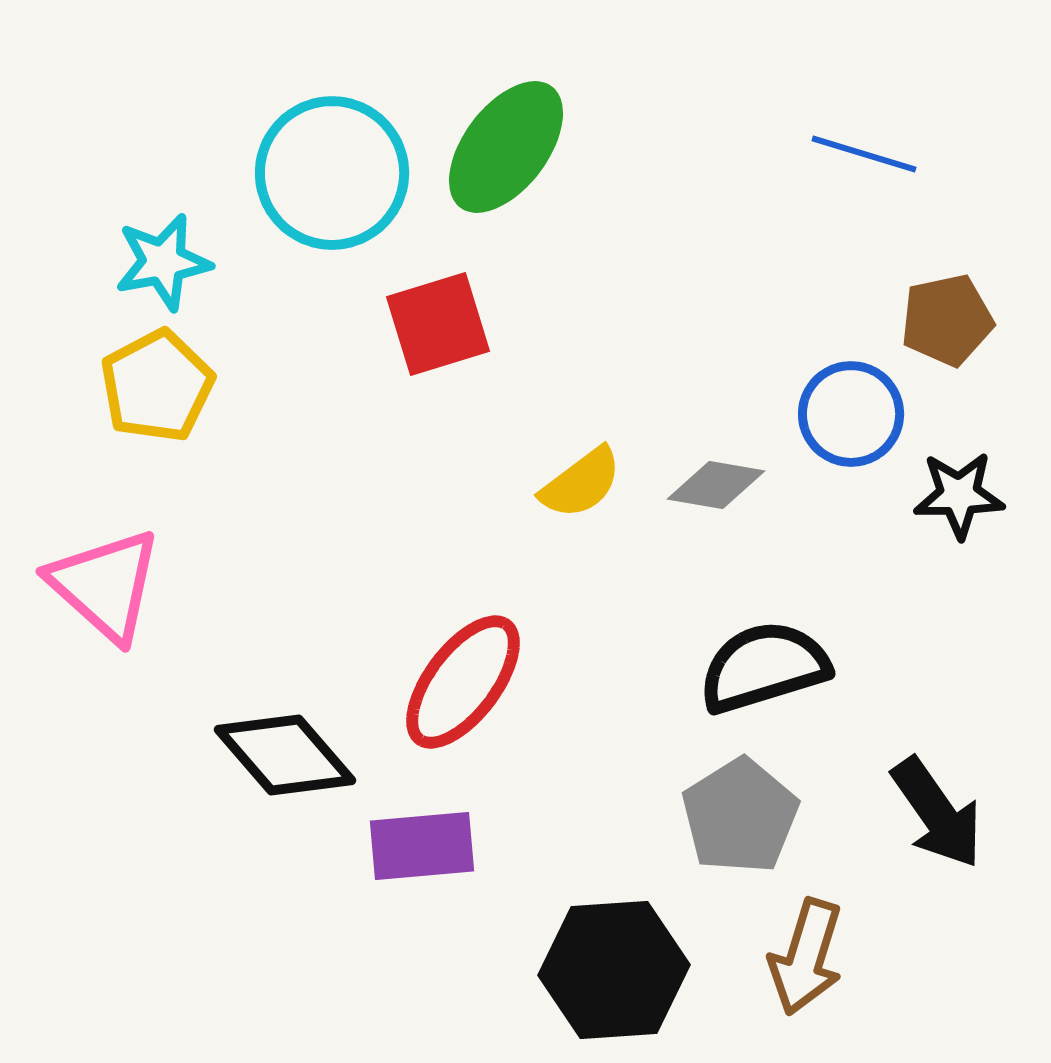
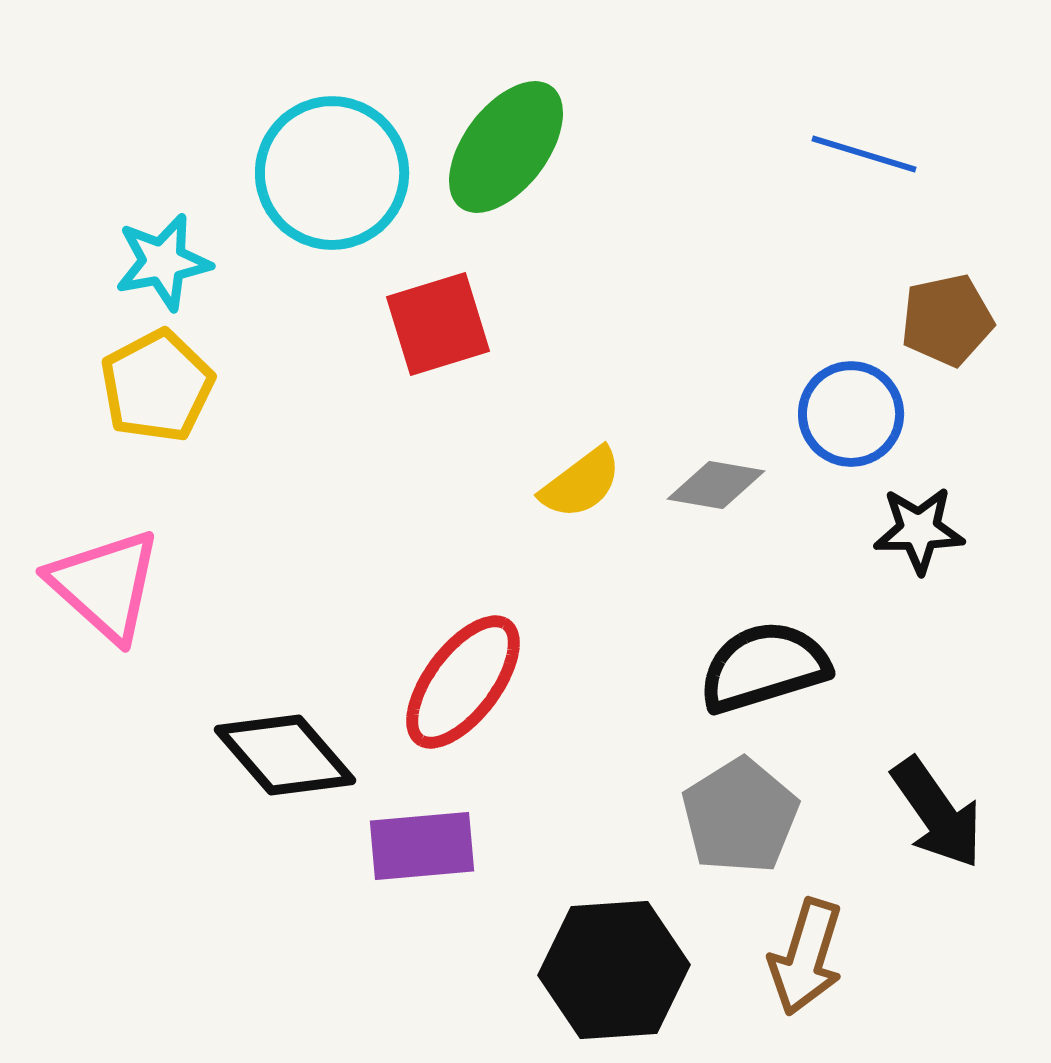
black star: moved 40 px left, 35 px down
